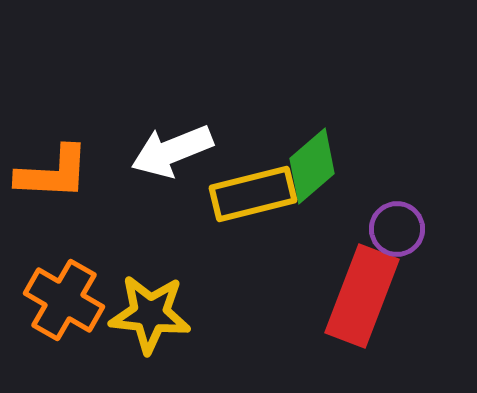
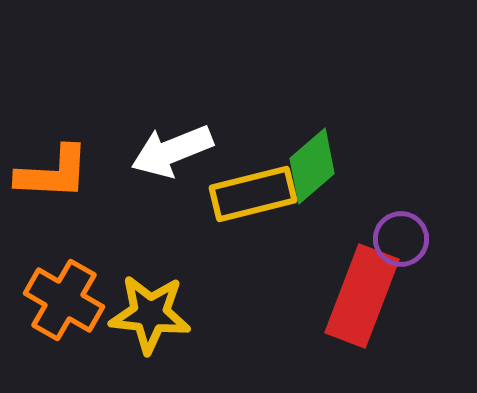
purple circle: moved 4 px right, 10 px down
